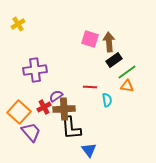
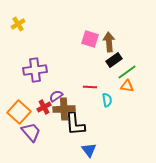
black L-shape: moved 4 px right, 4 px up
